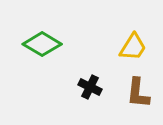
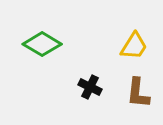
yellow trapezoid: moved 1 px right, 1 px up
